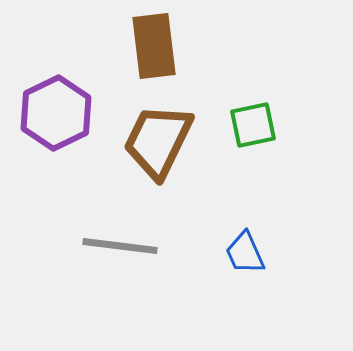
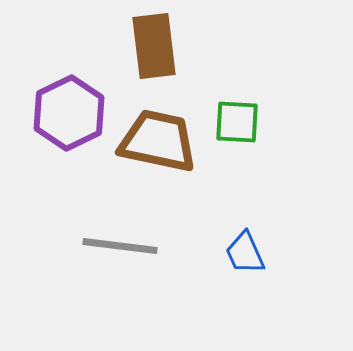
purple hexagon: moved 13 px right
green square: moved 16 px left, 3 px up; rotated 15 degrees clockwise
brown trapezoid: rotated 76 degrees clockwise
